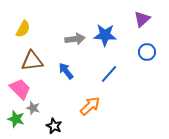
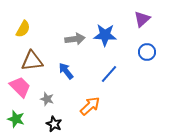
pink trapezoid: moved 2 px up
gray star: moved 14 px right, 9 px up
black star: moved 2 px up
